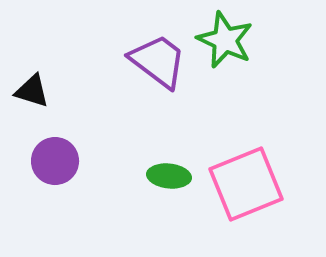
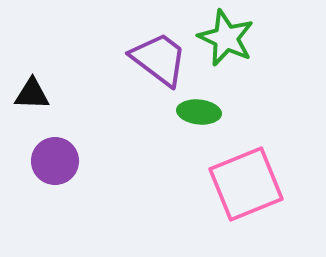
green star: moved 1 px right, 2 px up
purple trapezoid: moved 1 px right, 2 px up
black triangle: moved 3 px down; rotated 15 degrees counterclockwise
green ellipse: moved 30 px right, 64 px up
